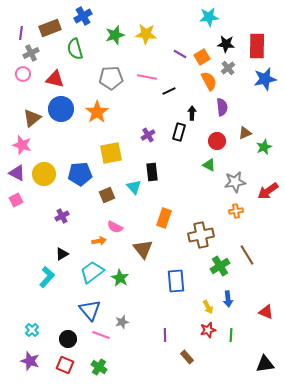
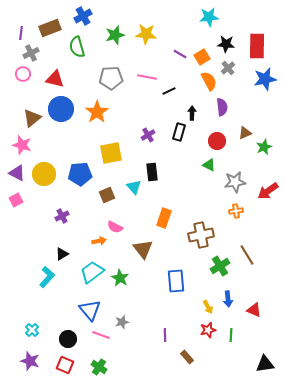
green semicircle at (75, 49): moved 2 px right, 2 px up
red triangle at (266, 312): moved 12 px left, 2 px up
